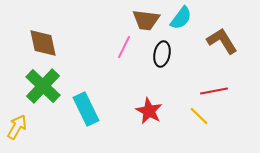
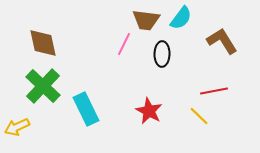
pink line: moved 3 px up
black ellipse: rotated 10 degrees counterclockwise
yellow arrow: rotated 145 degrees counterclockwise
